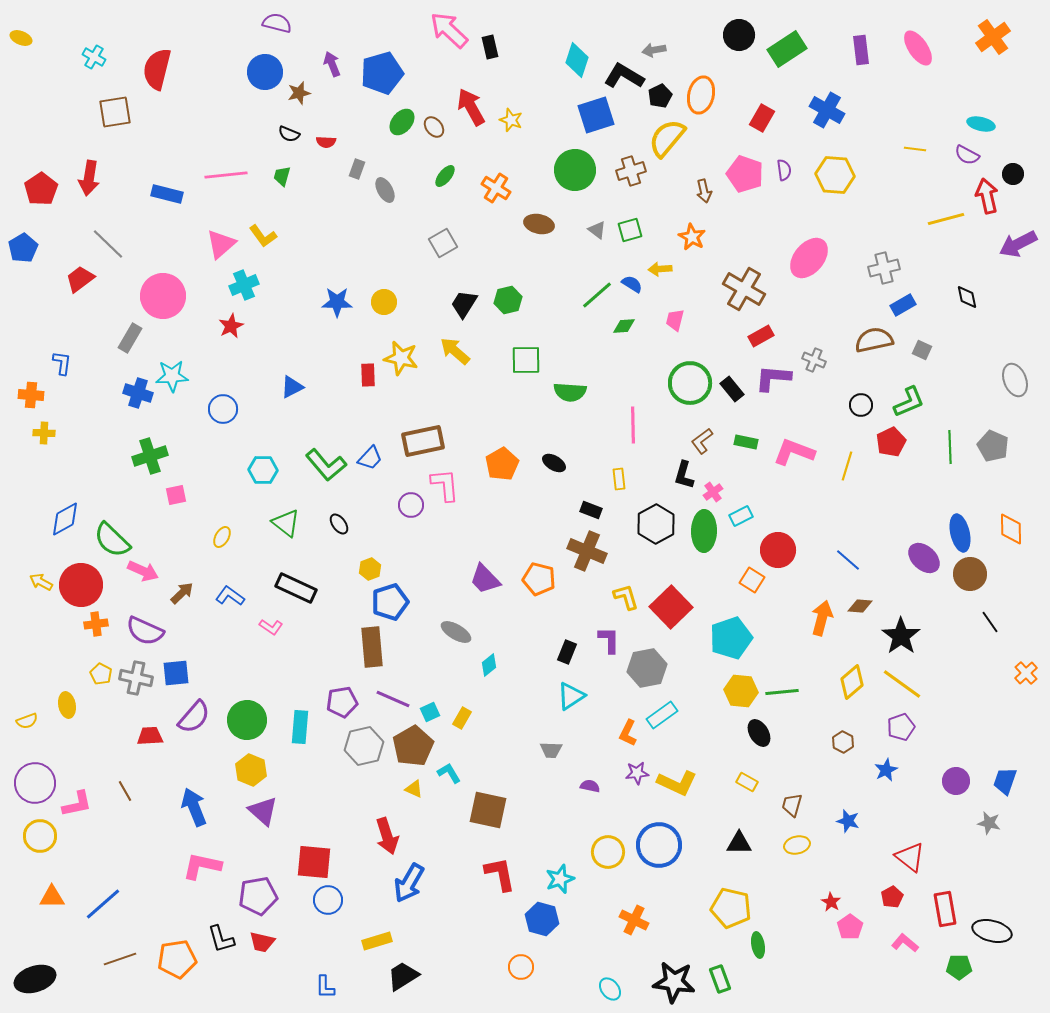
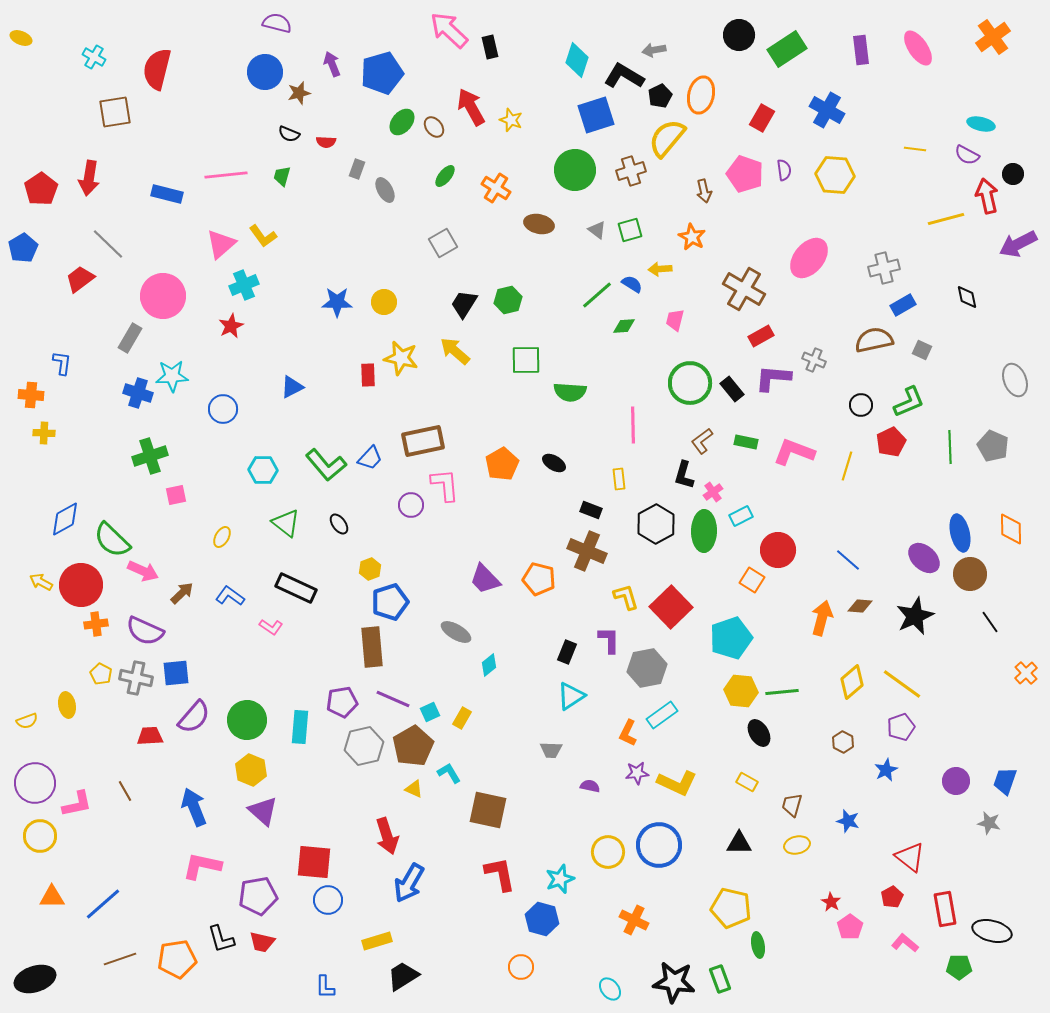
black star at (901, 636): moved 14 px right, 20 px up; rotated 12 degrees clockwise
